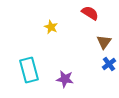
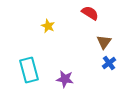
yellow star: moved 3 px left, 1 px up
blue cross: moved 1 px up
